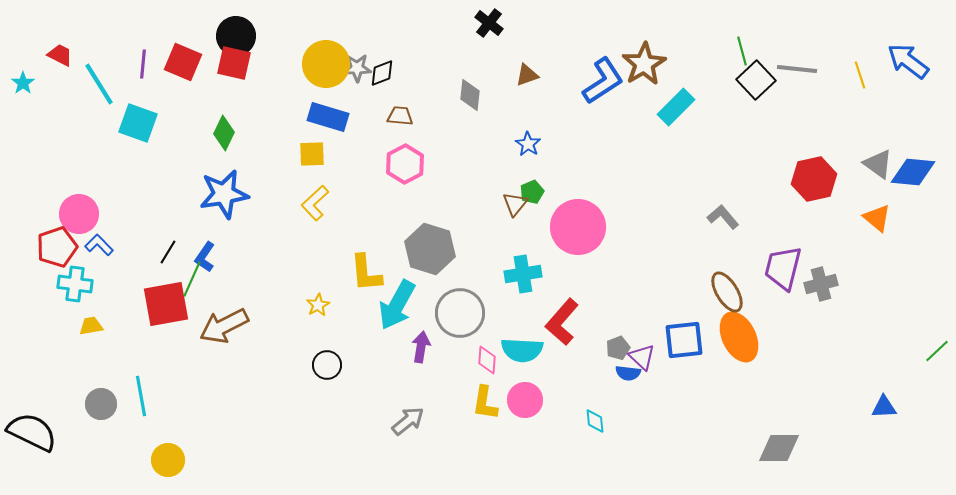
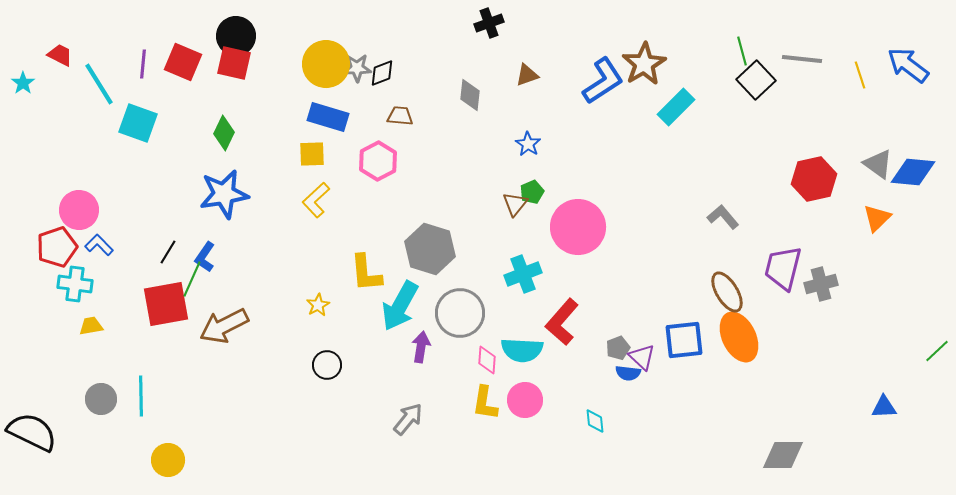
black cross at (489, 23): rotated 32 degrees clockwise
blue arrow at (908, 61): moved 4 px down
gray line at (797, 69): moved 5 px right, 10 px up
pink hexagon at (405, 164): moved 27 px left, 3 px up
yellow L-shape at (315, 203): moved 1 px right, 3 px up
pink circle at (79, 214): moved 4 px up
orange triangle at (877, 218): rotated 36 degrees clockwise
cyan cross at (523, 274): rotated 12 degrees counterclockwise
cyan arrow at (397, 305): moved 3 px right, 1 px down
cyan line at (141, 396): rotated 9 degrees clockwise
gray circle at (101, 404): moved 5 px up
gray arrow at (408, 421): moved 2 px up; rotated 12 degrees counterclockwise
gray diamond at (779, 448): moved 4 px right, 7 px down
